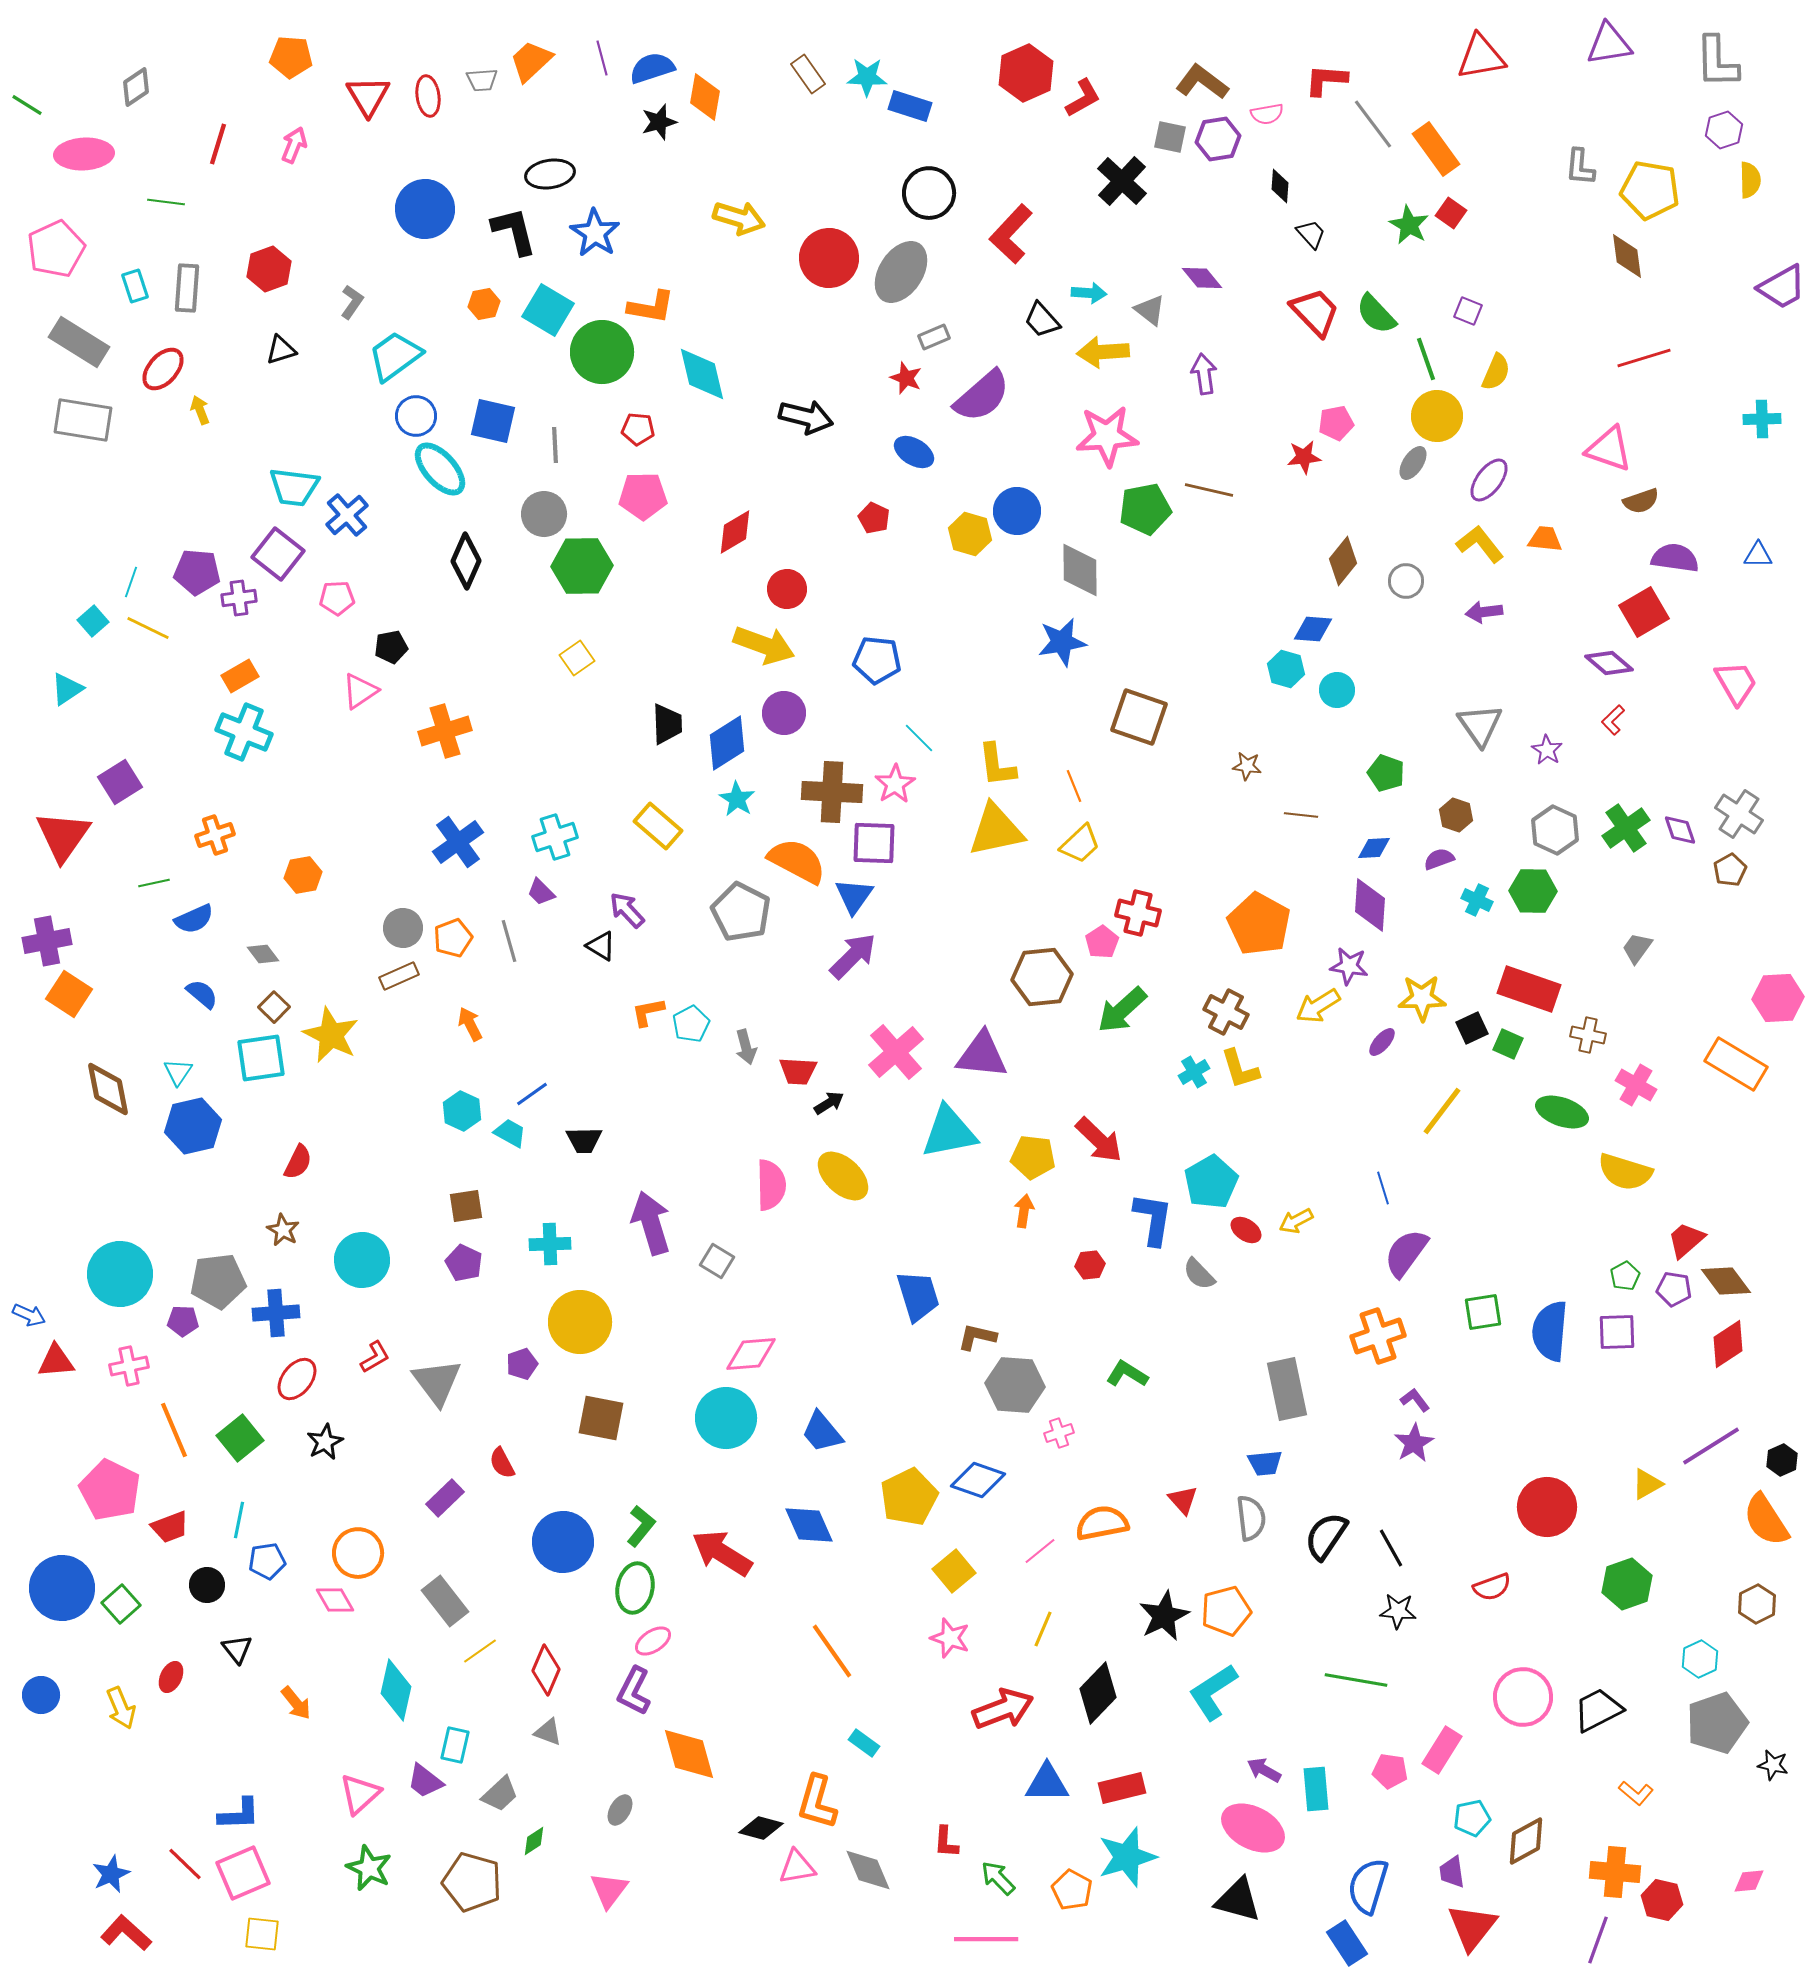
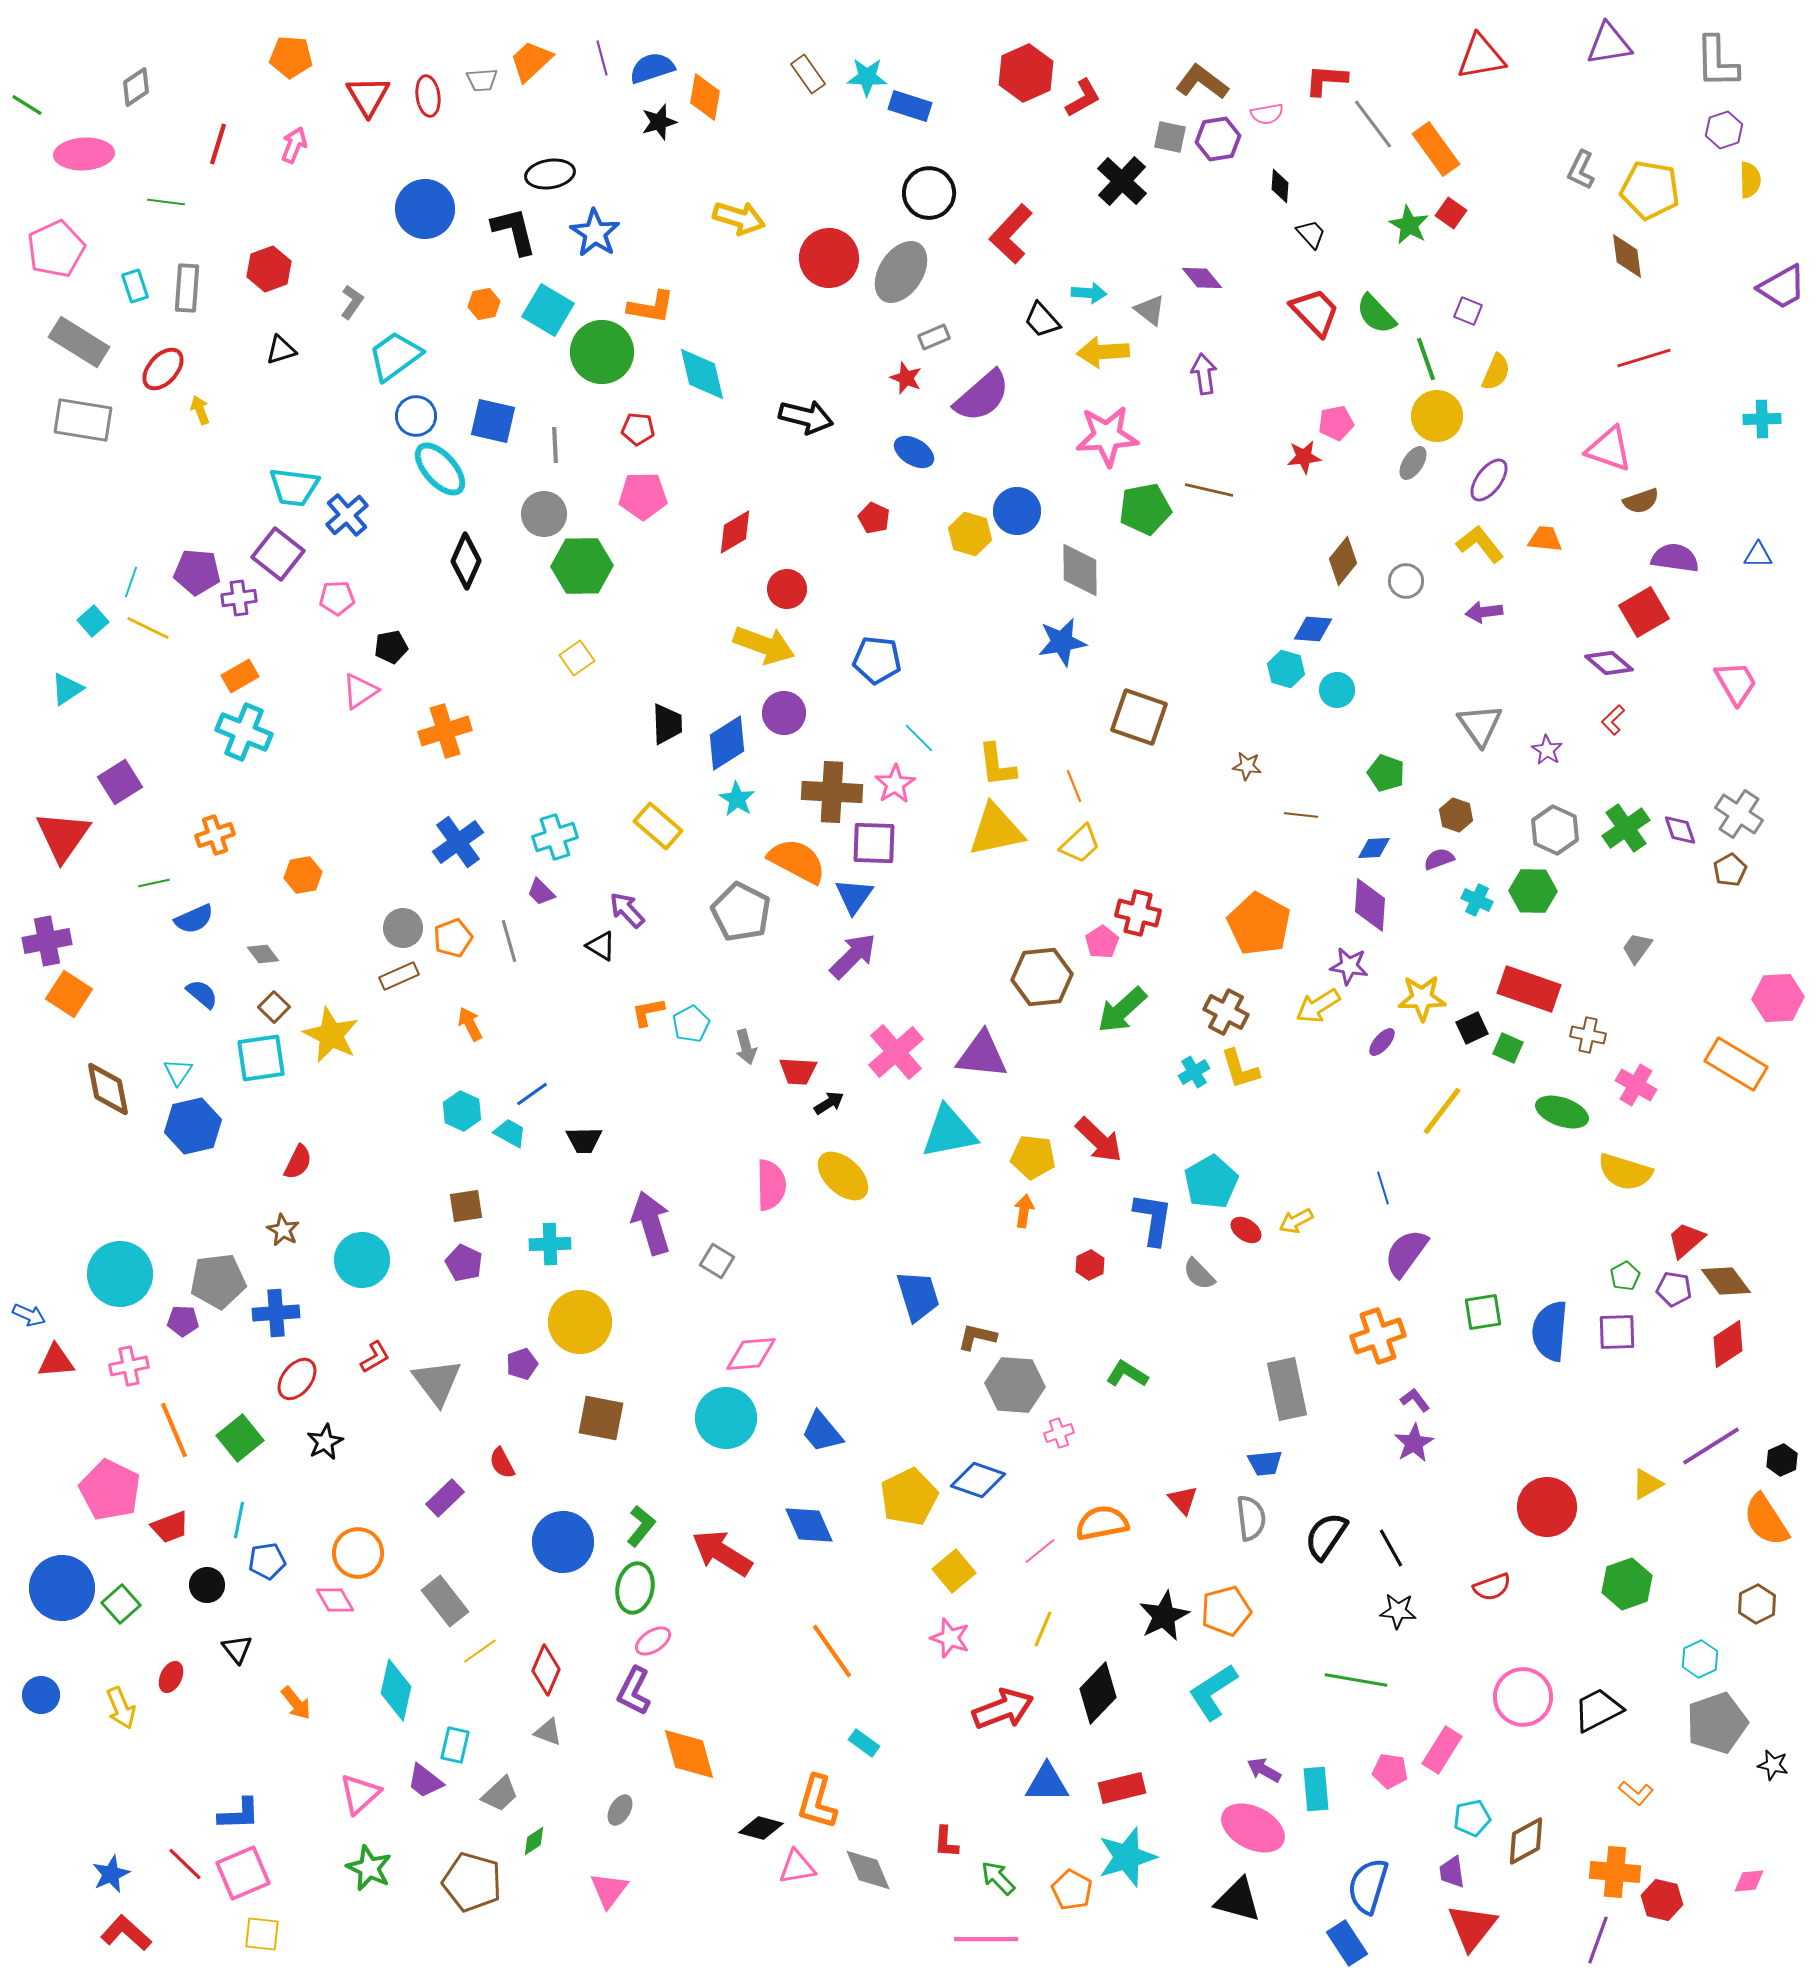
gray L-shape at (1580, 167): moved 1 px right, 3 px down; rotated 21 degrees clockwise
green square at (1508, 1044): moved 4 px down
red hexagon at (1090, 1265): rotated 20 degrees counterclockwise
